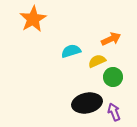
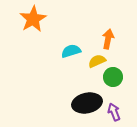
orange arrow: moved 3 px left; rotated 54 degrees counterclockwise
